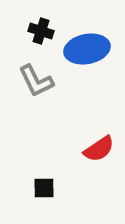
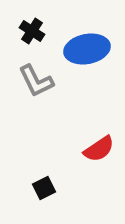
black cross: moved 9 px left; rotated 15 degrees clockwise
black square: rotated 25 degrees counterclockwise
